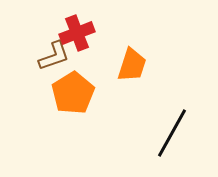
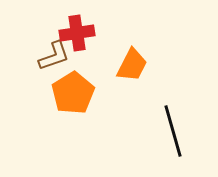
red cross: rotated 12 degrees clockwise
orange trapezoid: rotated 9 degrees clockwise
black line: moved 1 px right, 2 px up; rotated 45 degrees counterclockwise
